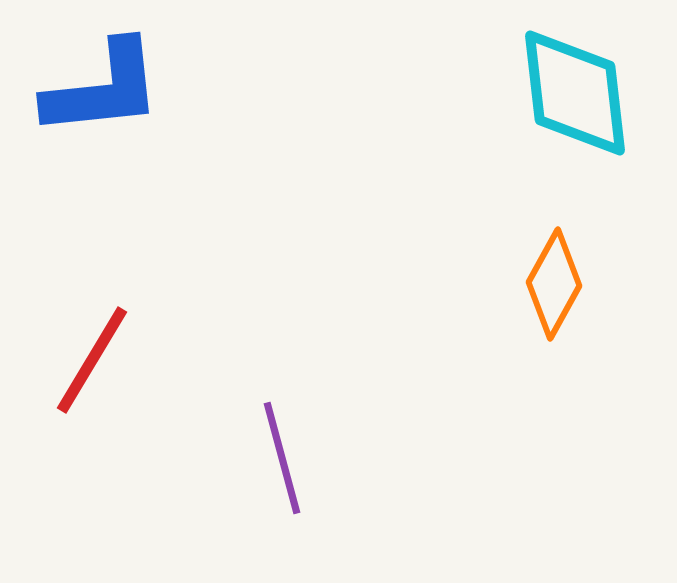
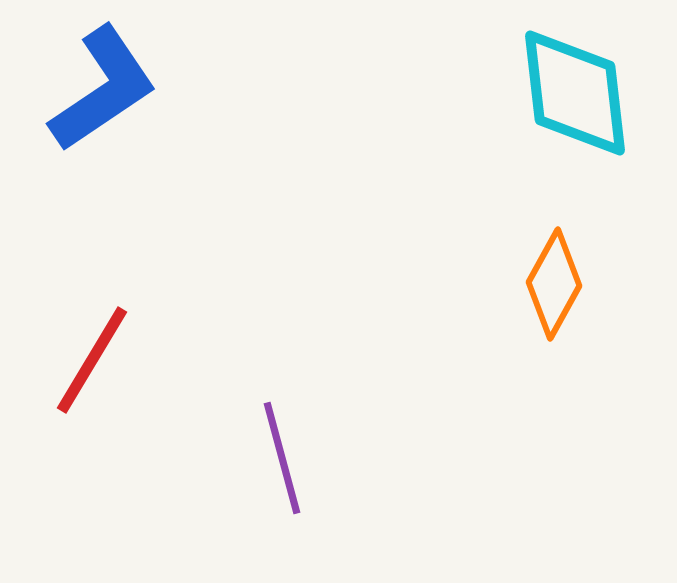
blue L-shape: rotated 28 degrees counterclockwise
